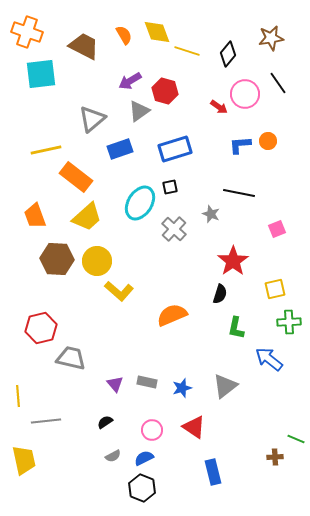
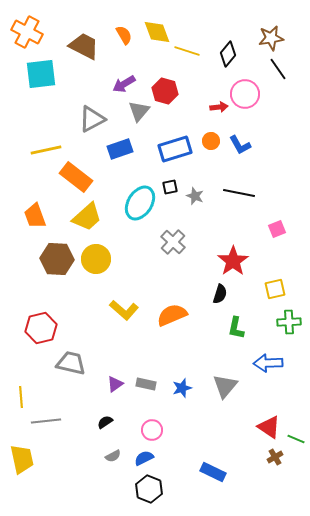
orange cross at (27, 32): rotated 8 degrees clockwise
purple arrow at (130, 81): moved 6 px left, 3 px down
black line at (278, 83): moved 14 px up
red arrow at (219, 107): rotated 42 degrees counterclockwise
gray triangle at (139, 111): rotated 15 degrees counterclockwise
gray triangle at (92, 119): rotated 12 degrees clockwise
orange circle at (268, 141): moved 57 px left
blue L-shape at (240, 145): rotated 115 degrees counterclockwise
gray star at (211, 214): moved 16 px left, 18 px up
gray cross at (174, 229): moved 1 px left, 13 px down
yellow circle at (97, 261): moved 1 px left, 2 px up
yellow L-shape at (119, 291): moved 5 px right, 19 px down
gray trapezoid at (71, 358): moved 5 px down
blue arrow at (269, 359): moved 1 px left, 4 px down; rotated 40 degrees counterclockwise
gray rectangle at (147, 382): moved 1 px left, 2 px down
purple triangle at (115, 384): rotated 36 degrees clockwise
gray triangle at (225, 386): rotated 12 degrees counterclockwise
yellow line at (18, 396): moved 3 px right, 1 px down
red triangle at (194, 427): moved 75 px right
brown cross at (275, 457): rotated 28 degrees counterclockwise
yellow trapezoid at (24, 460): moved 2 px left, 1 px up
blue rectangle at (213, 472): rotated 50 degrees counterclockwise
black hexagon at (142, 488): moved 7 px right, 1 px down
